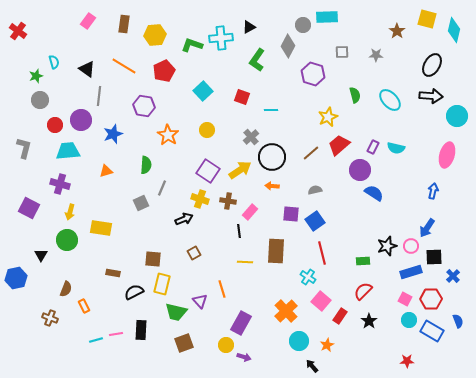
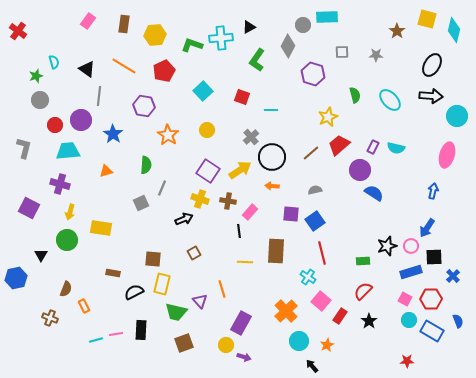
blue star at (113, 134): rotated 18 degrees counterclockwise
